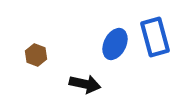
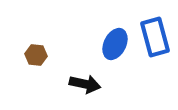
brown hexagon: rotated 15 degrees counterclockwise
